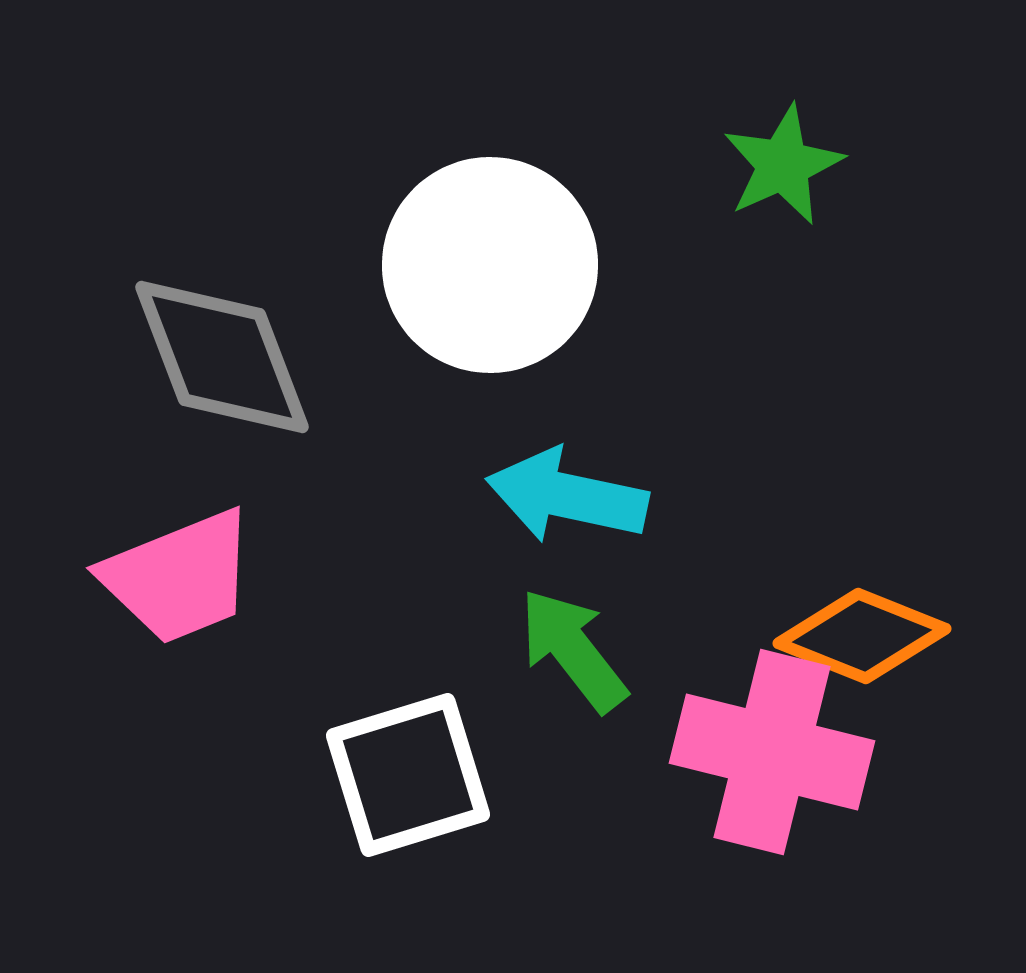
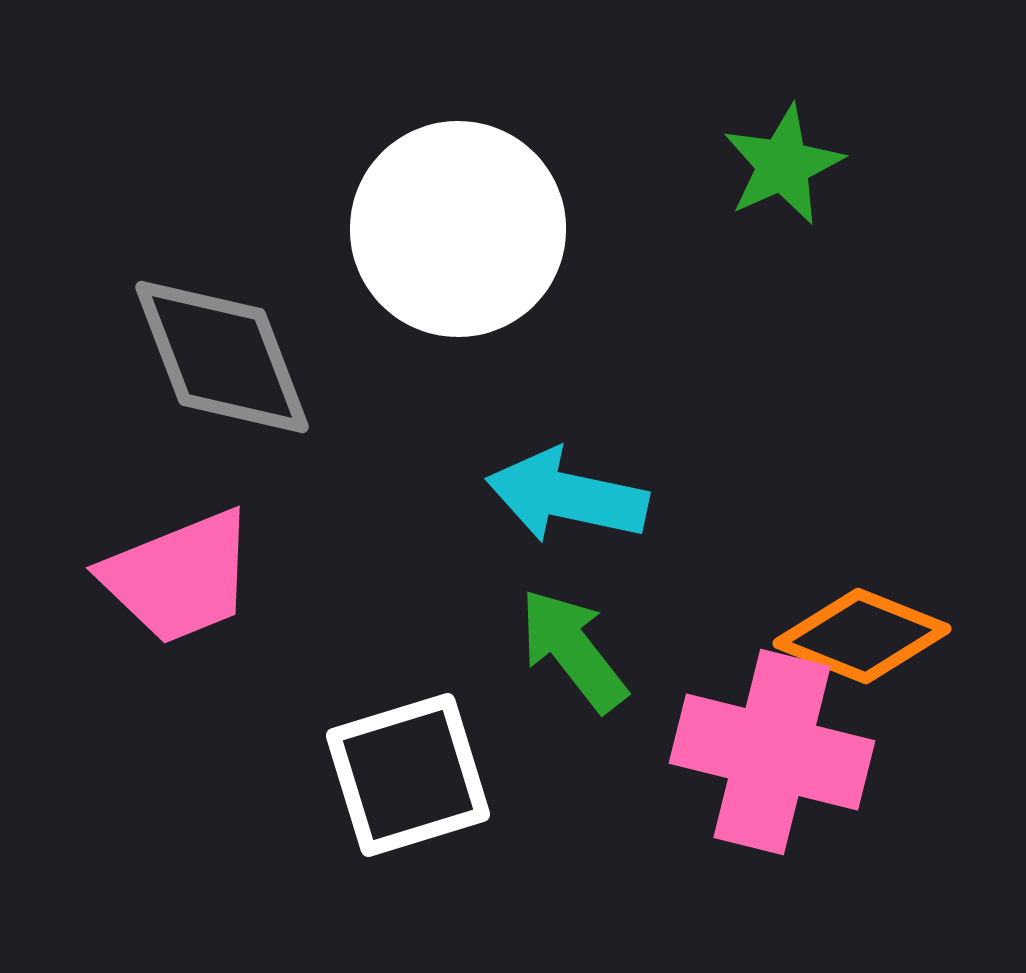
white circle: moved 32 px left, 36 px up
